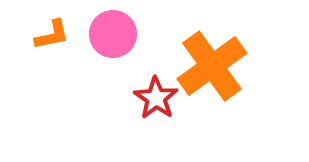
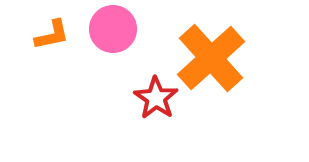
pink circle: moved 5 px up
orange cross: moved 1 px left, 8 px up; rotated 6 degrees counterclockwise
